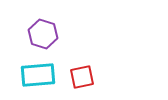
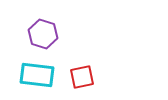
cyan rectangle: moved 1 px left; rotated 12 degrees clockwise
